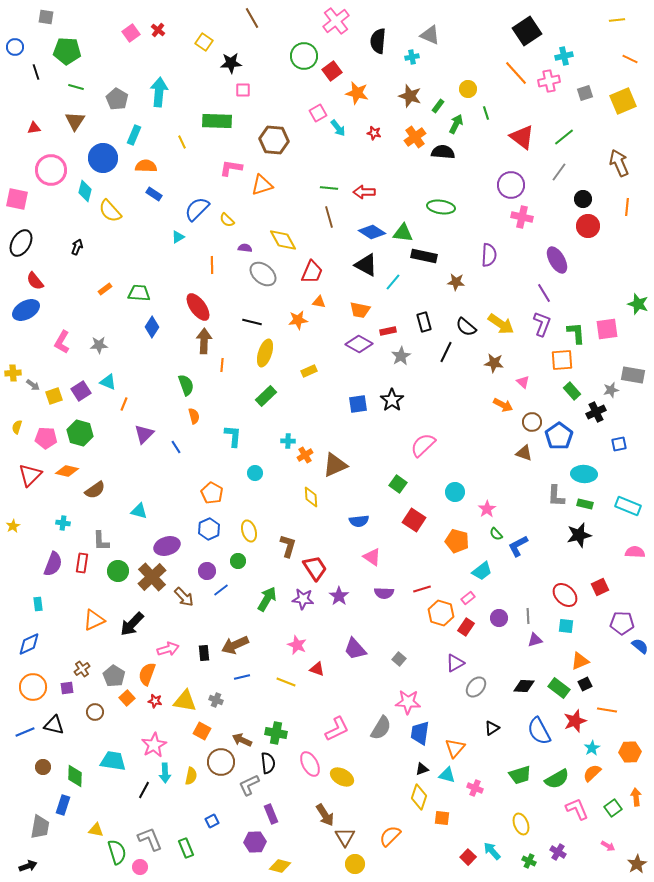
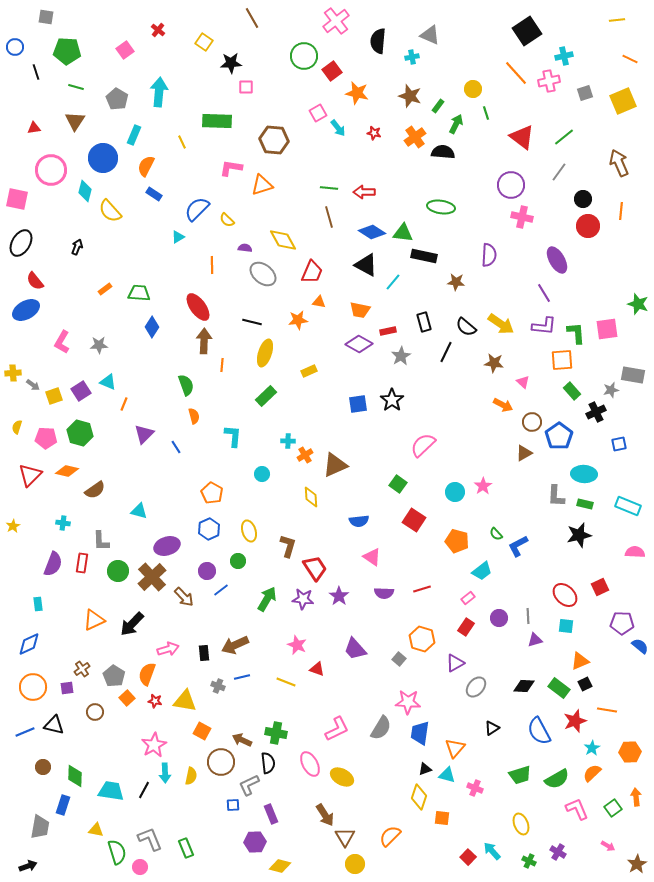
pink square at (131, 33): moved 6 px left, 17 px down
yellow circle at (468, 89): moved 5 px right
pink square at (243, 90): moved 3 px right, 3 px up
orange semicircle at (146, 166): rotated 65 degrees counterclockwise
orange line at (627, 207): moved 6 px left, 4 px down
purple L-shape at (542, 324): moved 2 px right, 2 px down; rotated 75 degrees clockwise
brown triangle at (524, 453): rotated 48 degrees counterclockwise
cyan circle at (255, 473): moved 7 px right, 1 px down
pink star at (487, 509): moved 4 px left, 23 px up
orange hexagon at (441, 613): moved 19 px left, 26 px down
gray cross at (216, 700): moved 2 px right, 14 px up
cyan trapezoid at (113, 761): moved 2 px left, 30 px down
black triangle at (422, 769): moved 3 px right
blue square at (212, 821): moved 21 px right, 16 px up; rotated 24 degrees clockwise
